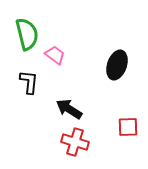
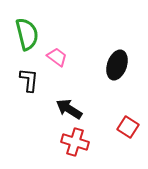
pink trapezoid: moved 2 px right, 2 px down
black L-shape: moved 2 px up
red square: rotated 35 degrees clockwise
